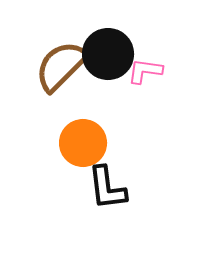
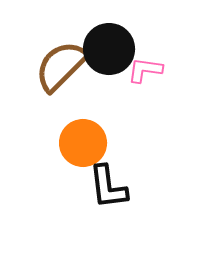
black circle: moved 1 px right, 5 px up
pink L-shape: moved 1 px up
black L-shape: moved 1 px right, 1 px up
